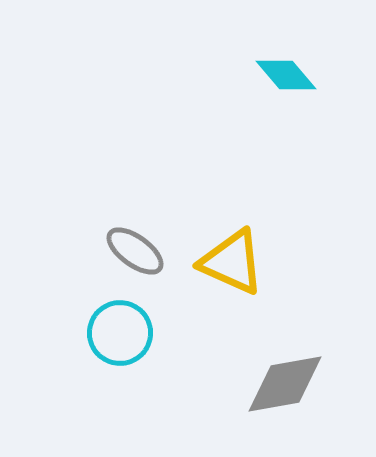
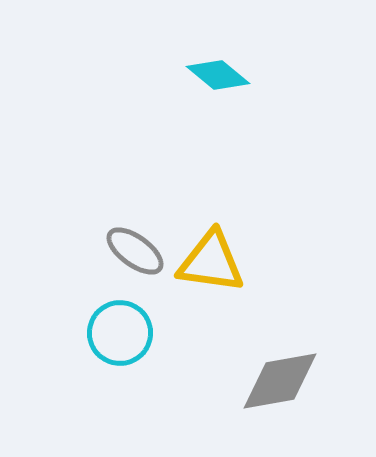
cyan diamond: moved 68 px left; rotated 10 degrees counterclockwise
yellow triangle: moved 21 px left; rotated 16 degrees counterclockwise
gray diamond: moved 5 px left, 3 px up
